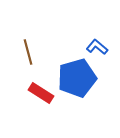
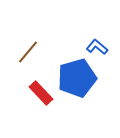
brown line: rotated 55 degrees clockwise
red rectangle: rotated 15 degrees clockwise
